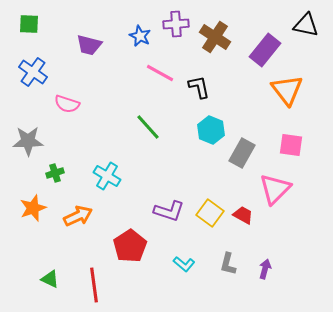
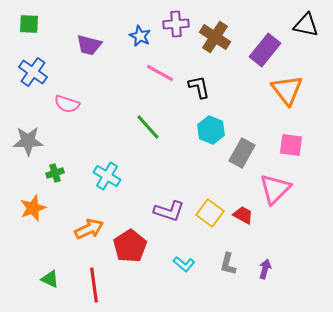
orange arrow: moved 11 px right, 13 px down
